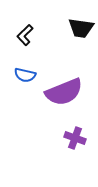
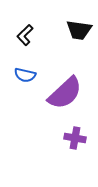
black trapezoid: moved 2 px left, 2 px down
purple semicircle: moved 1 px right, 1 px down; rotated 21 degrees counterclockwise
purple cross: rotated 10 degrees counterclockwise
